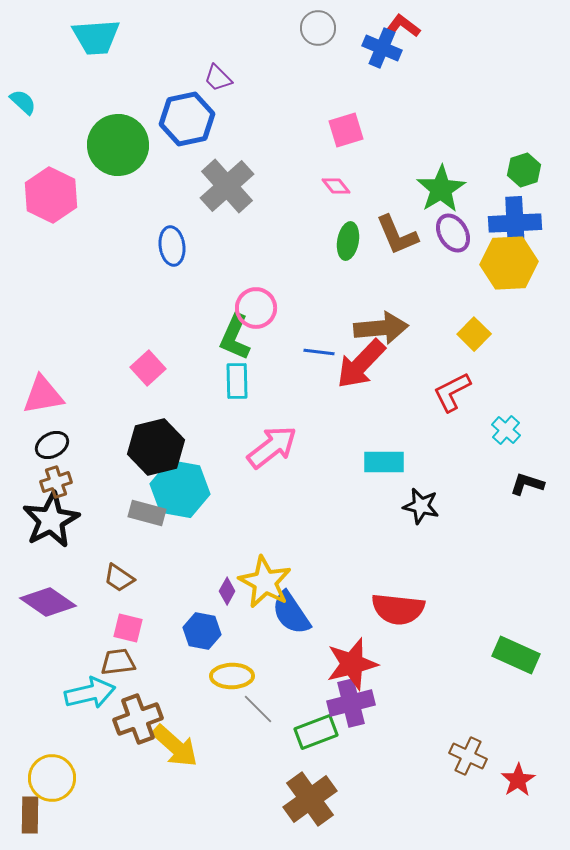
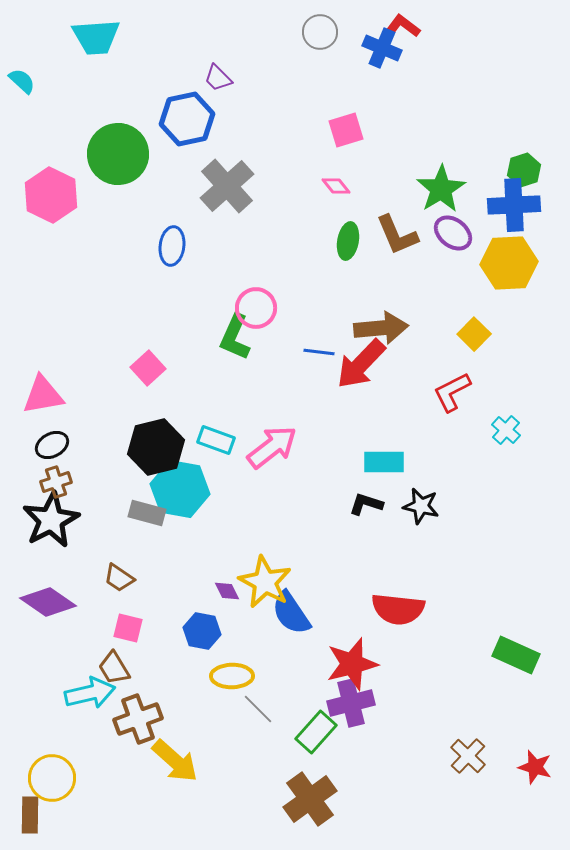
gray circle at (318, 28): moved 2 px right, 4 px down
cyan semicircle at (23, 102): moved 1 px left, 21 px up
green circle at (118, 145): moved 9 px down
blue cross at (515, 223): moved 1 px left, 18 px up
purple ellipse at (453, 233): rotated 21 degrees counterclockwise
blue ellipse at (172, 246): rotated 15 degrees clockwise
cyan rectangle at (237, 381): moved 21 px left, 59 px down; rotated 69 degrees counterclockwise
black L-shape at (527, 484): moved 161 px left, 20 px down
purple diamond at (227, 591): rotated 56 degrees counterclockwise
brown trapezoid at (118, 662): moved 4 px left, 6 px down; rotated 114 degrees counterclockwise
green rectangle at (316, 732): rotated 27 degrees counterclockwise
yellow arrow at (175, 746): moved 15 px down
brown cross at (468, 756): rotated 18 degrees clockwise
red star at (518, 780): moved 17 px right, 13 px up; rotated 24 degrees counterclockwise
